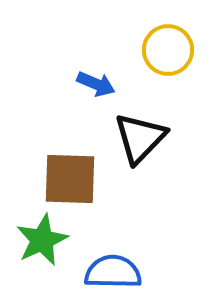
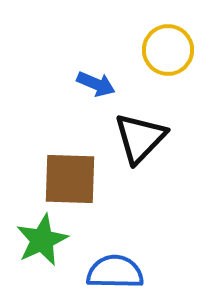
blue semicircle: moved 2 px right
